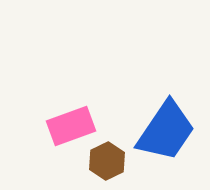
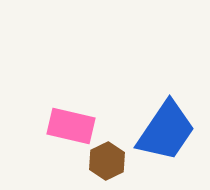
pink rectangle: rotated 33 degrees clockwise
